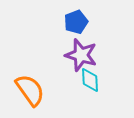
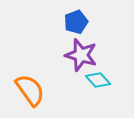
cyan diamond: moved 8 px right; rotated 40 degrees counterclockwise
